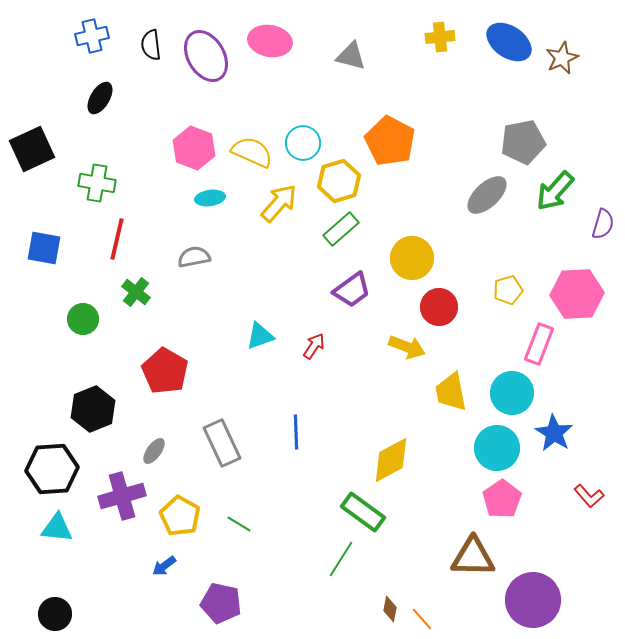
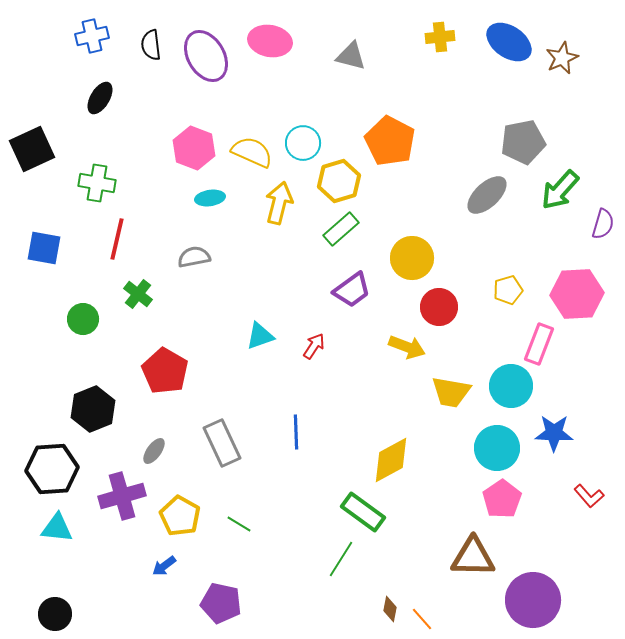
green arrow at (555, 191): moved 5 px right, 1 px up
yellow arrow at (279, 203): rotated 27 degrees counterclockwise
green cross at (136, 292): moved 2 px right, 2 px down
yellow trapezoid at (451, 392): rotated 69 degrees counterclockwise
cyan circle at (512, 393): moved 1 px left, 7 px up
blue star at (554, 433): rotated 30 degrees counterclockwise
